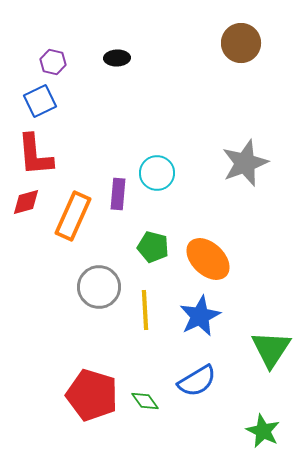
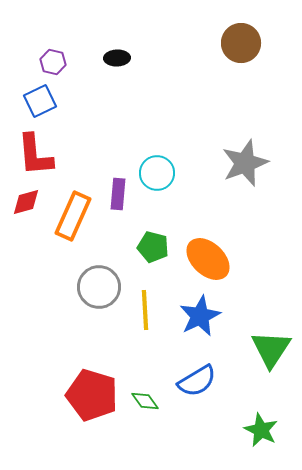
green star: moved 2 px left, 1 px up
